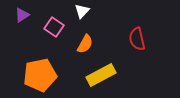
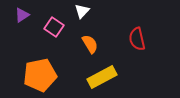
orange semicircle: moved 5 px right; rotated 60 degrees counterclockwise
yellow rectangle: moved 1 px right, 2 px down
